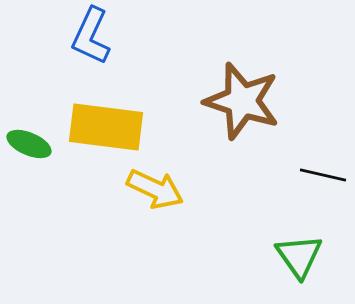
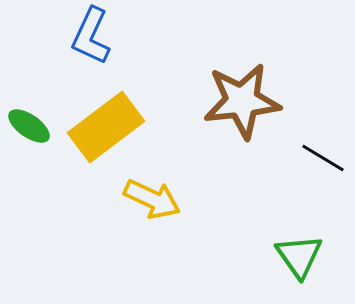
brown star: rotated 24 degrees counterclockwise
yellow rectangle: rotated 44 degrees counterclockwise
green ellipse: moved 18 px up; rotated 12 degrees clockwise
black line: moved 17 px up; rotated 18 degrees clockwise
yellow arrow: moved 3 px left, 10 px down
